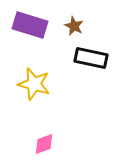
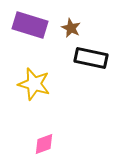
brown star: moved 3 px left, 2 px down
